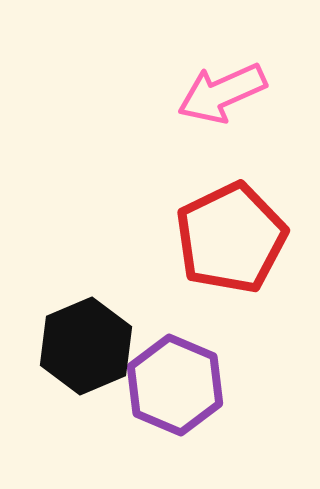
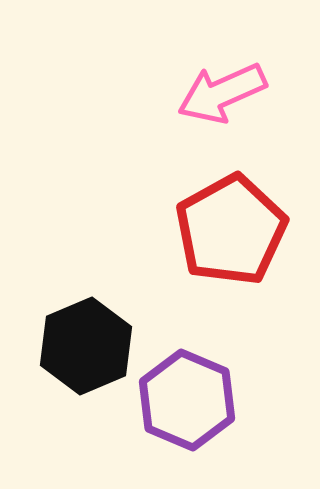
red pentagon: moved 8 px up; rotated 3 degrees counterclockwise
purple hexagon: moved 12 px right, 15 px down
